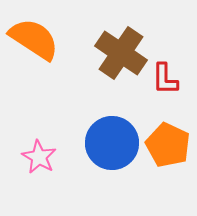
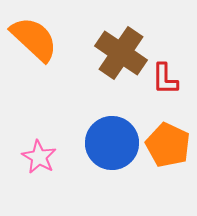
orange semicircle: rotated 10 degrees clockwise
